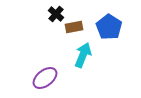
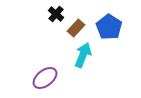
brown rectangle: moved 2 px right, 1 px down; rotated 36 degrees counterclockwise
